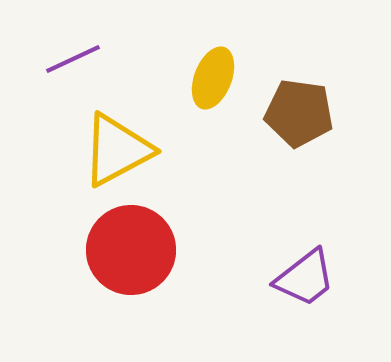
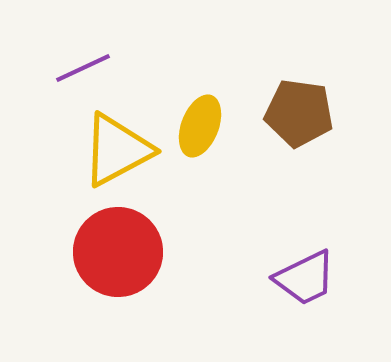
purple line: moved 10 px right, 9 px down
yellow ellipse: moved 13 px left, 48 px down
red circle: moved 13 px left, 2 px down
purple trapezoid: rotated 12 degrees clockwise
